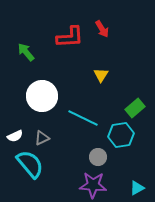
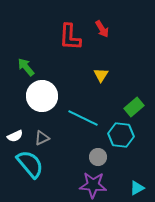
red L-shape: rotated 96 degrees clockwise
green arrow: moved 15 px down
green rectangle: moved 1 px left, 1 px up
cyan hexagon: rotated 15 degrees clockwise
